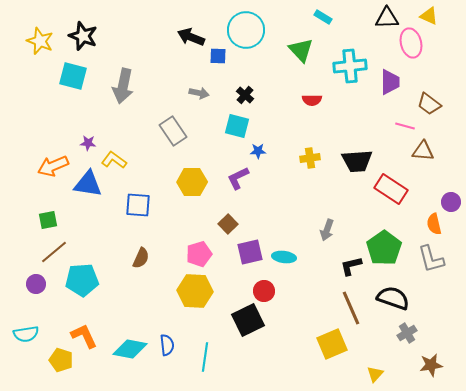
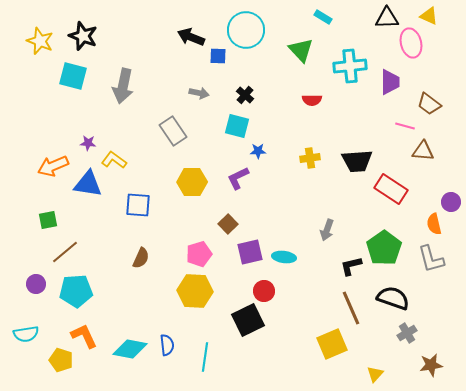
brown line at (54, 252): moved 11 px right
cyan pentagon at (82, 280): moved 6 px left, 11 px down
